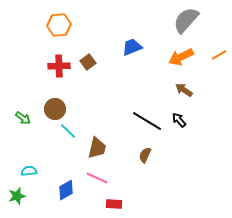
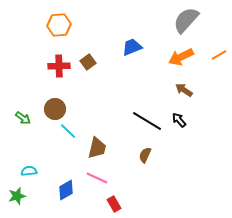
red rectangle: rotated 56 degrees clockwise
